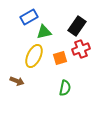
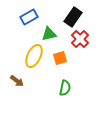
black rectangle: moved 4 px left, 9 px up
green triangle: moved 5 px right, 2 px down
red cross: moved 1 px left, 10 px up; rotated 24 degrees counterclockwise
brown arrow: rotated 16 degrees clockwise
